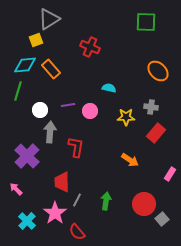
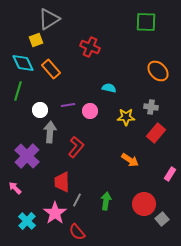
cyan diamond: moved 2 px left, 2 px up; rotated 70 degrees clockwise
red L-shape: rotated 30 degrees clockwise
pink arrow: moved 1 px left, 1 px up
